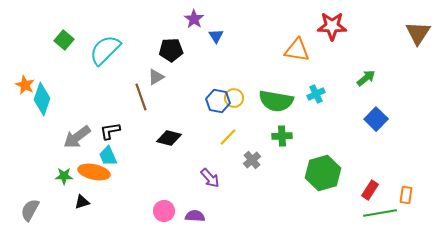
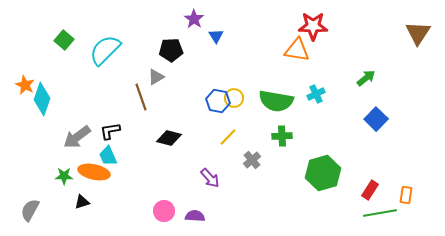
red star: moved 19 px left
